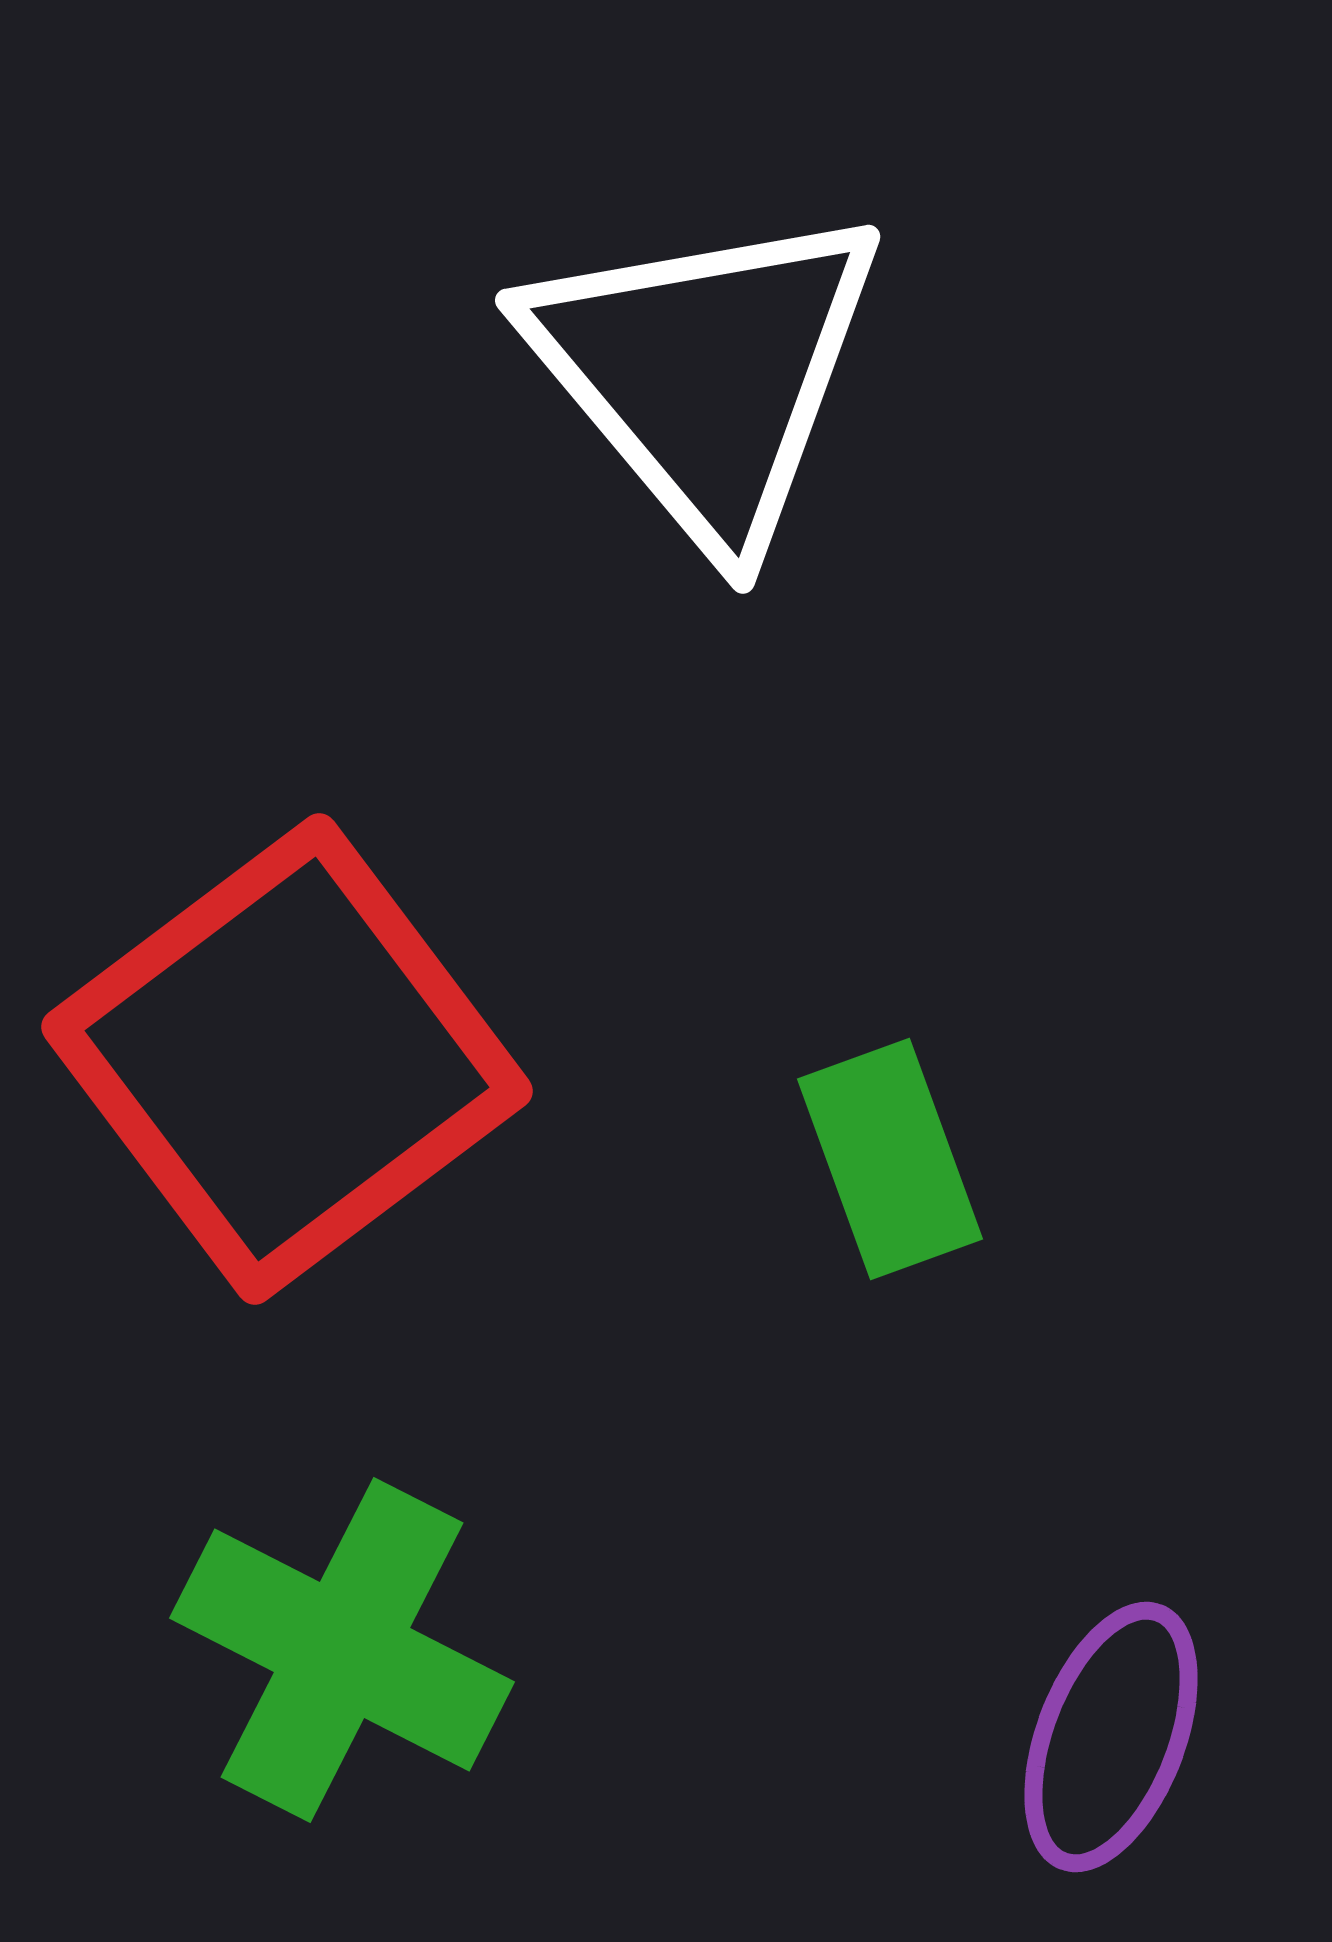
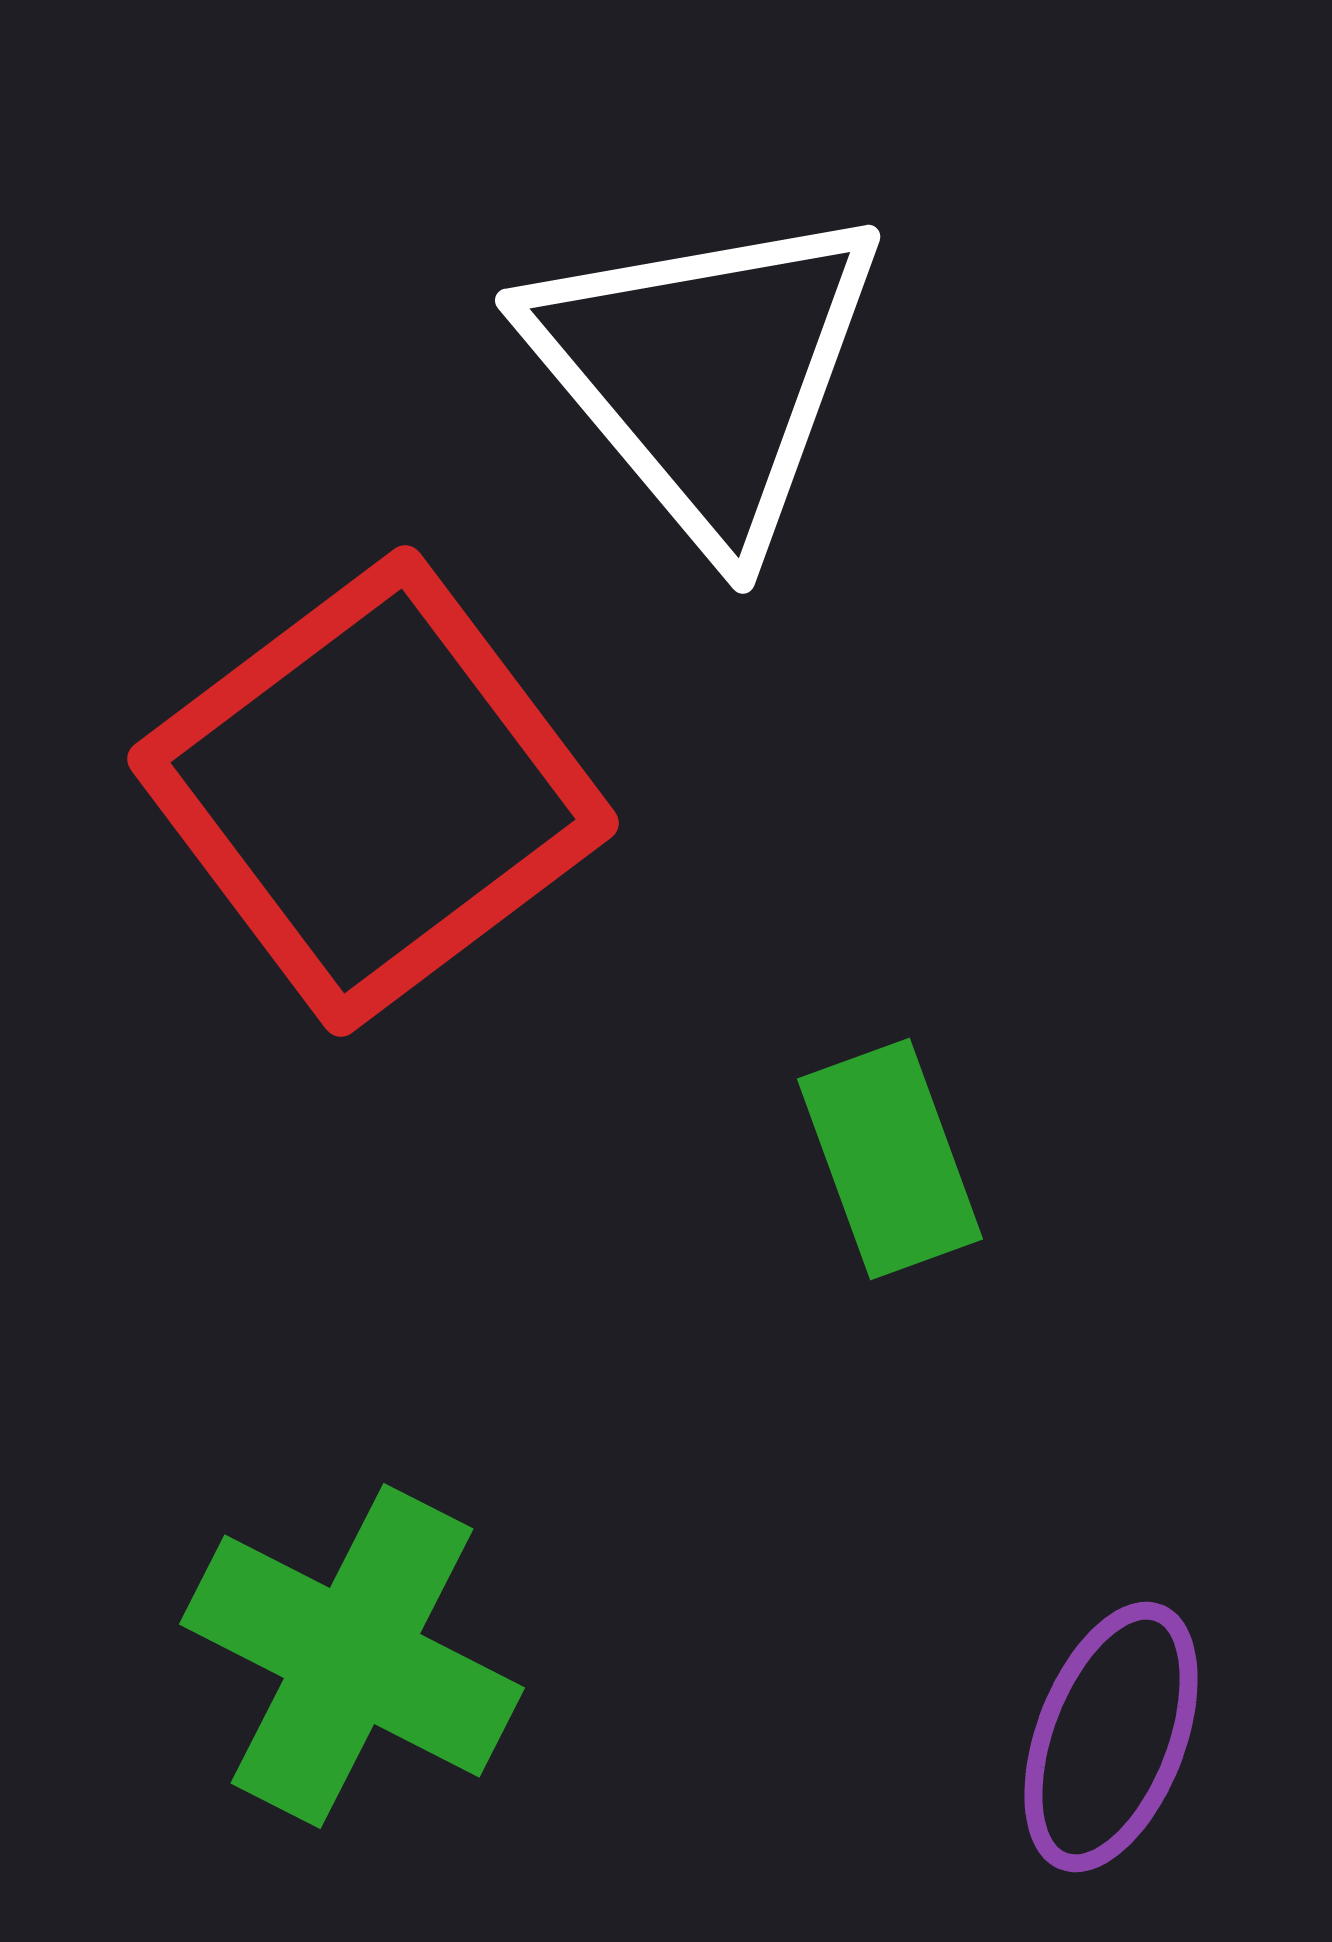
red square: moved 86 px right, 268 px up
green cross: moved 10 px right, 6 px down
